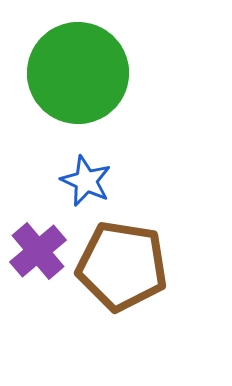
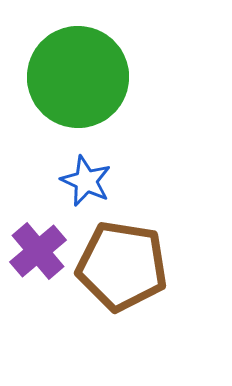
green circle: moved 4 px down
